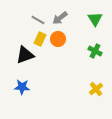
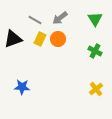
gray line: moved 3 px left
black triangle: moved 12 px left, 16 px up
